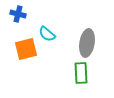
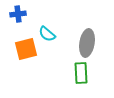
blue cross: rotated 21 degrees counterclockwise
